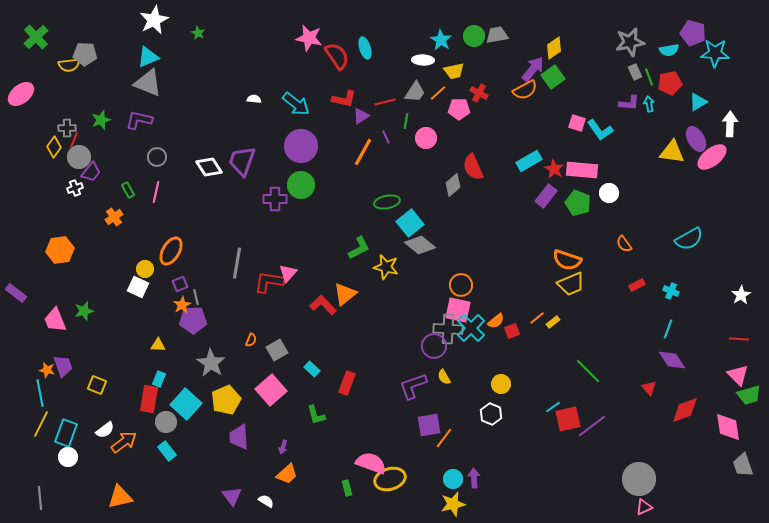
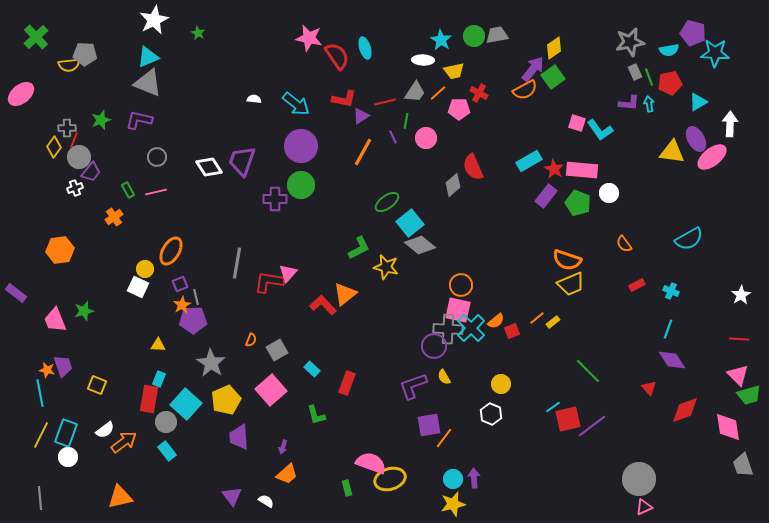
purple line at (386, 137): moved 7 px right
pink line at (156, 192): rotated 65 degrees clockwise
green ellipse at (387, 202): rotated 25 degrees counterclockwise
yellow line at (41, 424): moved 11 px down
